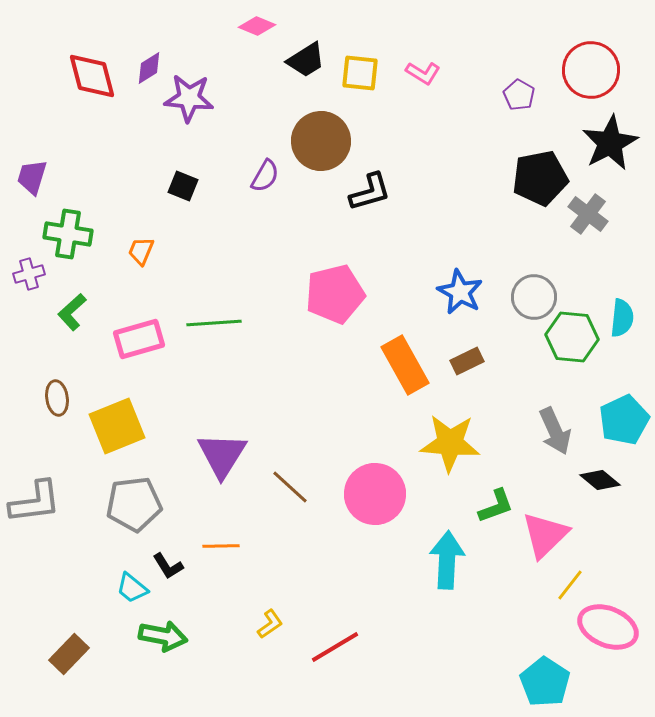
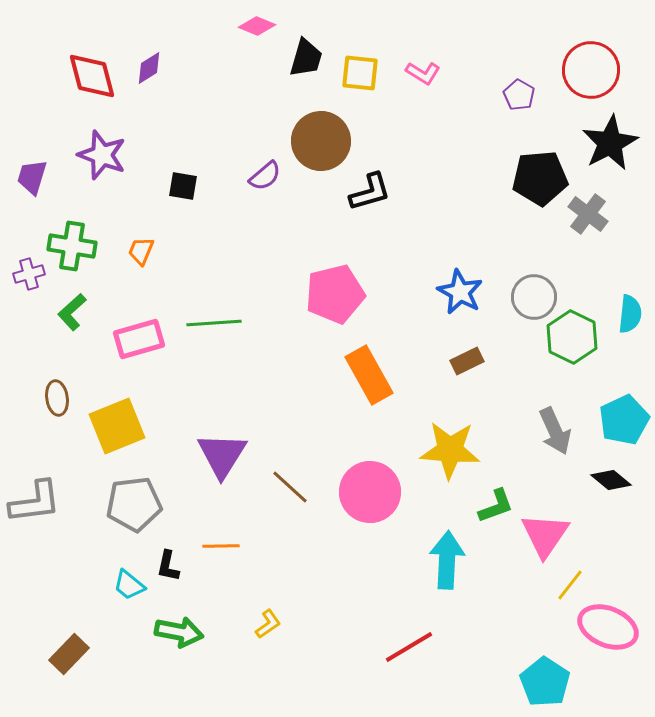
black trapezoid at (306, 60): moved 2 px up; rotated 42 degrees counterclockwise
purple star at (189, 98): moved 87 px left, 57 px down; rotated 15 degrees clockwise
purple semicircle at (265, 176): rotated 20 degrees clockwise
black pentagon at (540, 178): rotated 6 degrees clockwise
black square at (183, 186): rotated 12 degrees counterclockwise
green cross at (68, 234): moved 4 px right, 12 px down
cyan semicircle at (622, 318): moved 8 px right, 4 px up
green hexagon at (572, 337): rotated 21 degrees clockwise
orange rectangle at (405, 365): moved 36 px left, 10 px down
yellow star at (450, 443): moved 7 px down
black diamond at (600, 480): moved 11 px right
pink circle at (375, 494): moved 5 px left, 2 px up
pink triangle at (545, 535): rotated 12 degrees counterclockwise
black L-shape at (168, 566): rotated 44 degrees clockwise
cyan trapezoid at (132, 588): moved 3 px left, 3 px up
yellow L-shape at (270, 624): moved 2 px left
green arrow at (163, 636): moved 16 px right, 4 px up
red line at (335, 647): moved 74 px right
